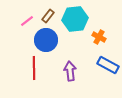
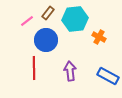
brown rectangle: moved 3 px up
blue rectangle: moved 11 px down
